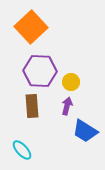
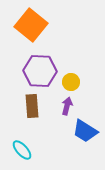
orange square: moved 2 px up; rotated 8 degrees counterclockwise
